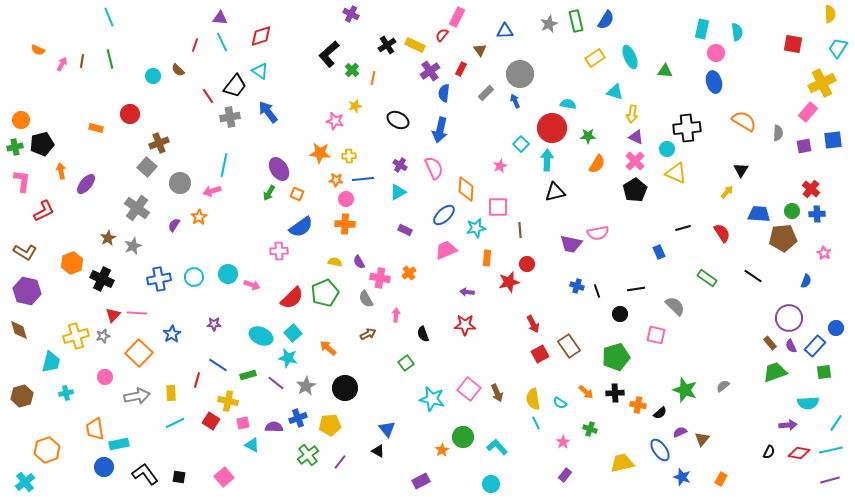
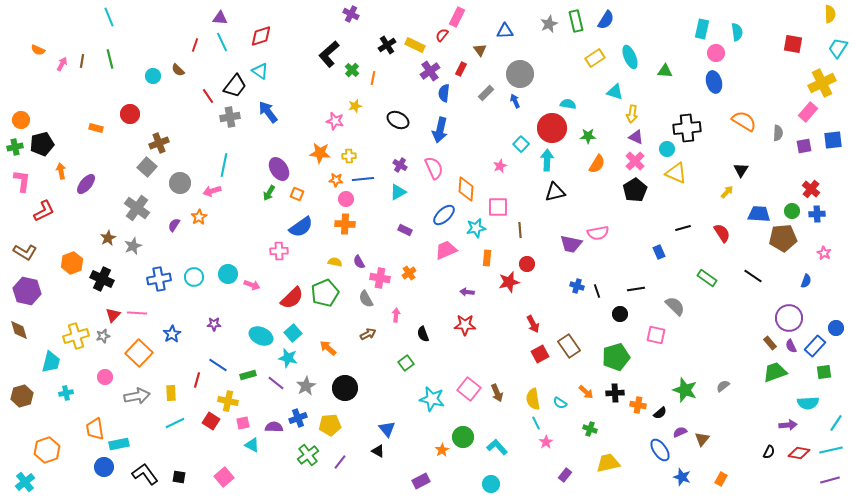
pink star at (563, 442): moved 17 px left
yellow trapezoid at (622, 463): moved 14 px left
